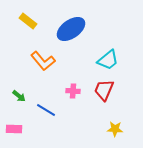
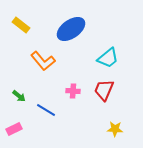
yellow rectangle: moved 7 px left, 4 px down
cyan trapezoid: moved 2 px up
pink rectangle: rotated 28 degrees counterclockwise
